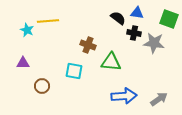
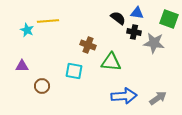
black cross: moved 1 px up
purple triangle: moved 1 px left, 3 px down
gray arrow: moved 1 px left, 1 px up
